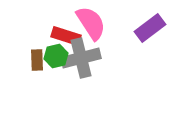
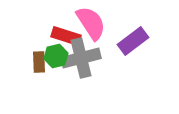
purple rectangle: moved 17 px left, 13 px down
brown rectangle: moved 2 px right, 2 px down
